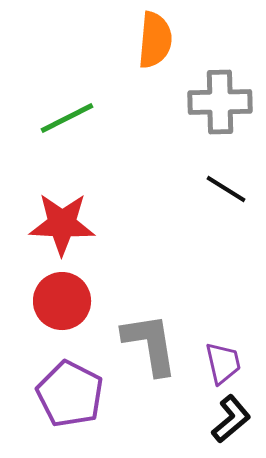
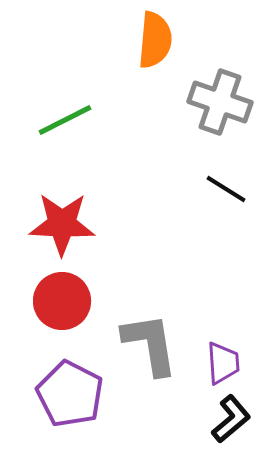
gray cross: rotated 20 degrees clockwise
green line: moved 2 px left, 2 px down
purple trapezoid: rotated 9 degrees clockwise
